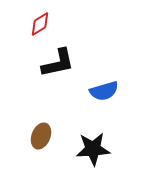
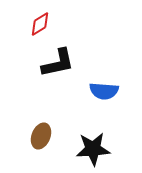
blue semicircle: rotated 20 degrees clockwise
